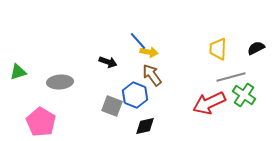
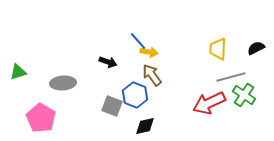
gray ellipse: moved 3 px right, 1 px down
pink pentagon: moved 4 px up
